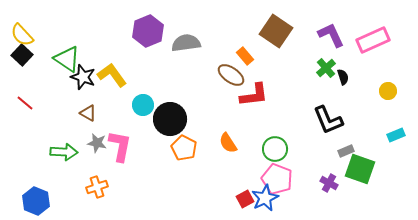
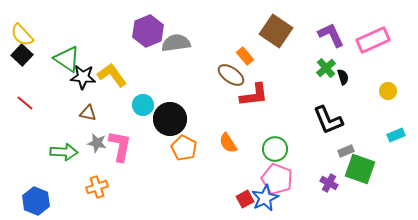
gray semicircle: moved 10 px left
black star: rotated 15 degrees counterclockwise
brown triangle: rotated 18 degrees counterclockwise
